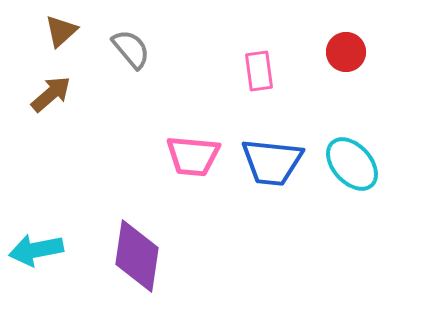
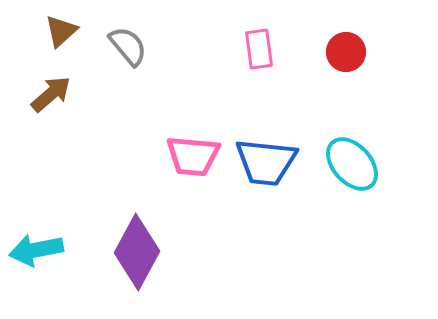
gray semicircle: moved 3 px left, 3 px up
pink rectangle: moved 22 px up
blue trapezoid: moved 6 px left
purple diamond: moved 4 px up; rotated 20 degrees clockwise
